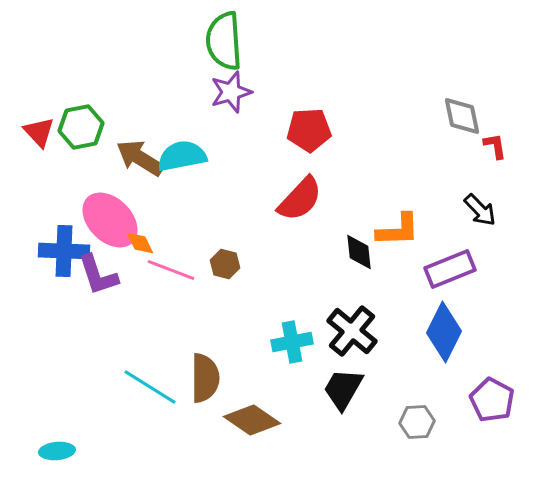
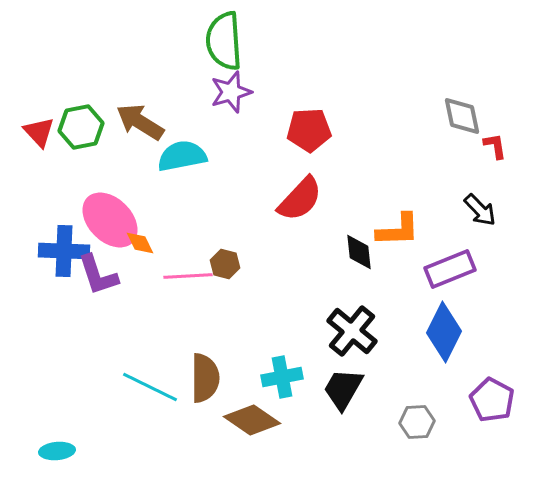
brown arrow: moved 36 px up
pink line: moved 17 px right, 6 px down; rotated 24 degrees counterclockwise
cyan cross: moved 10 px left, 35 px down
cyan line: rotated 6 degrees counterclockwise
